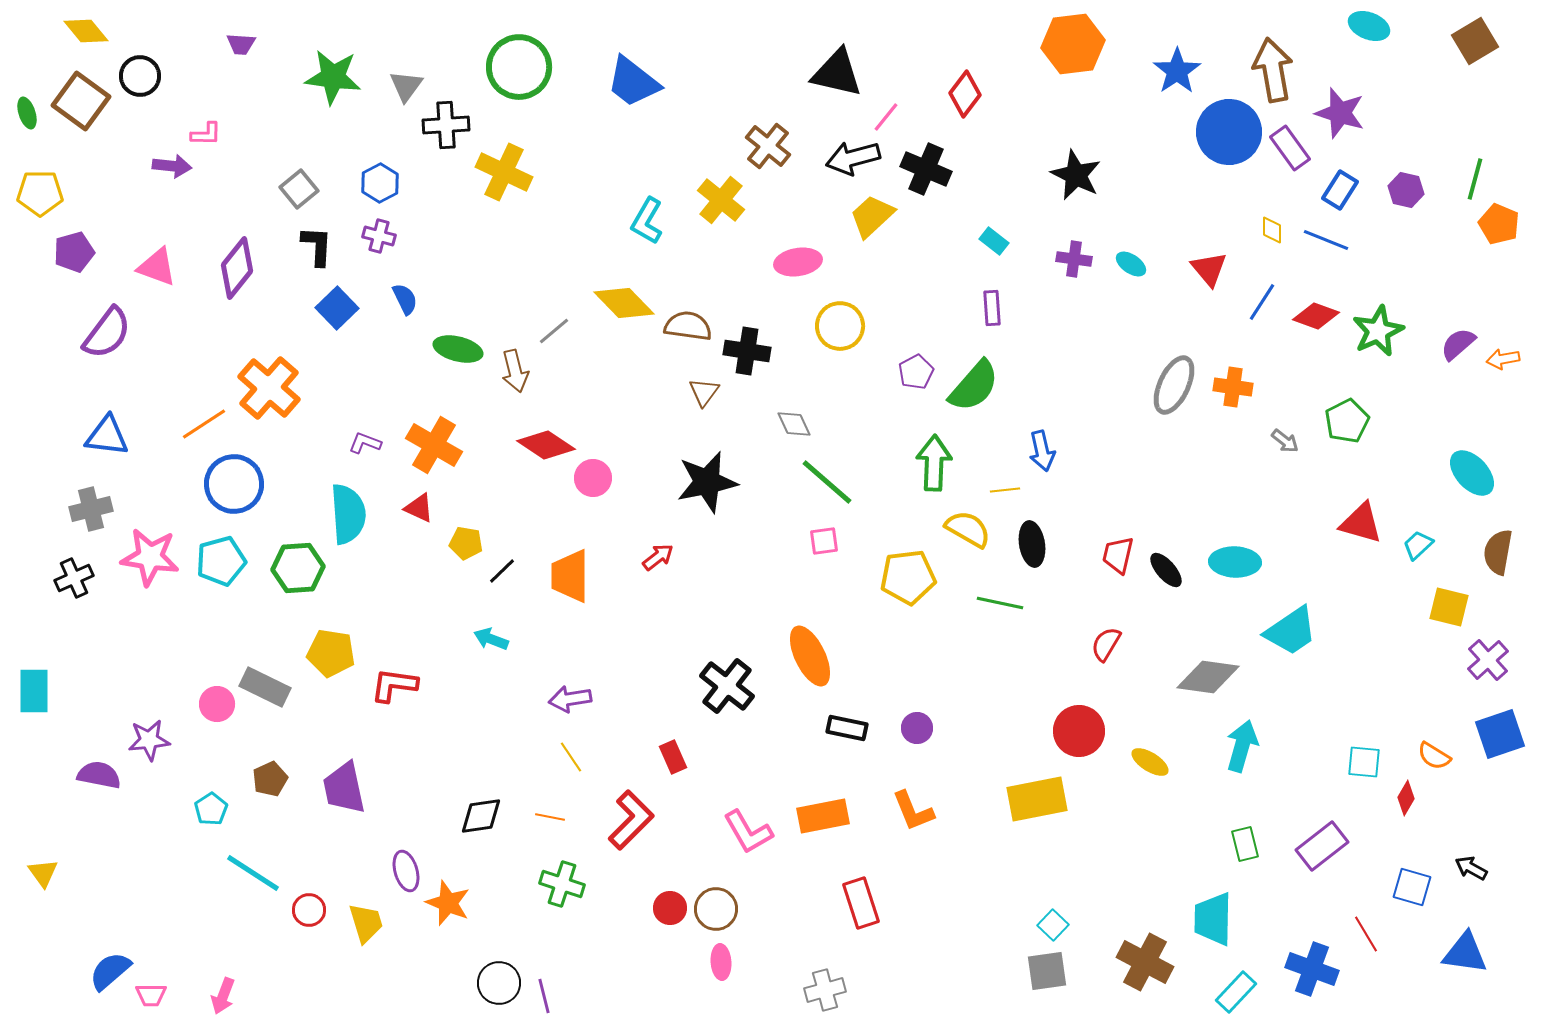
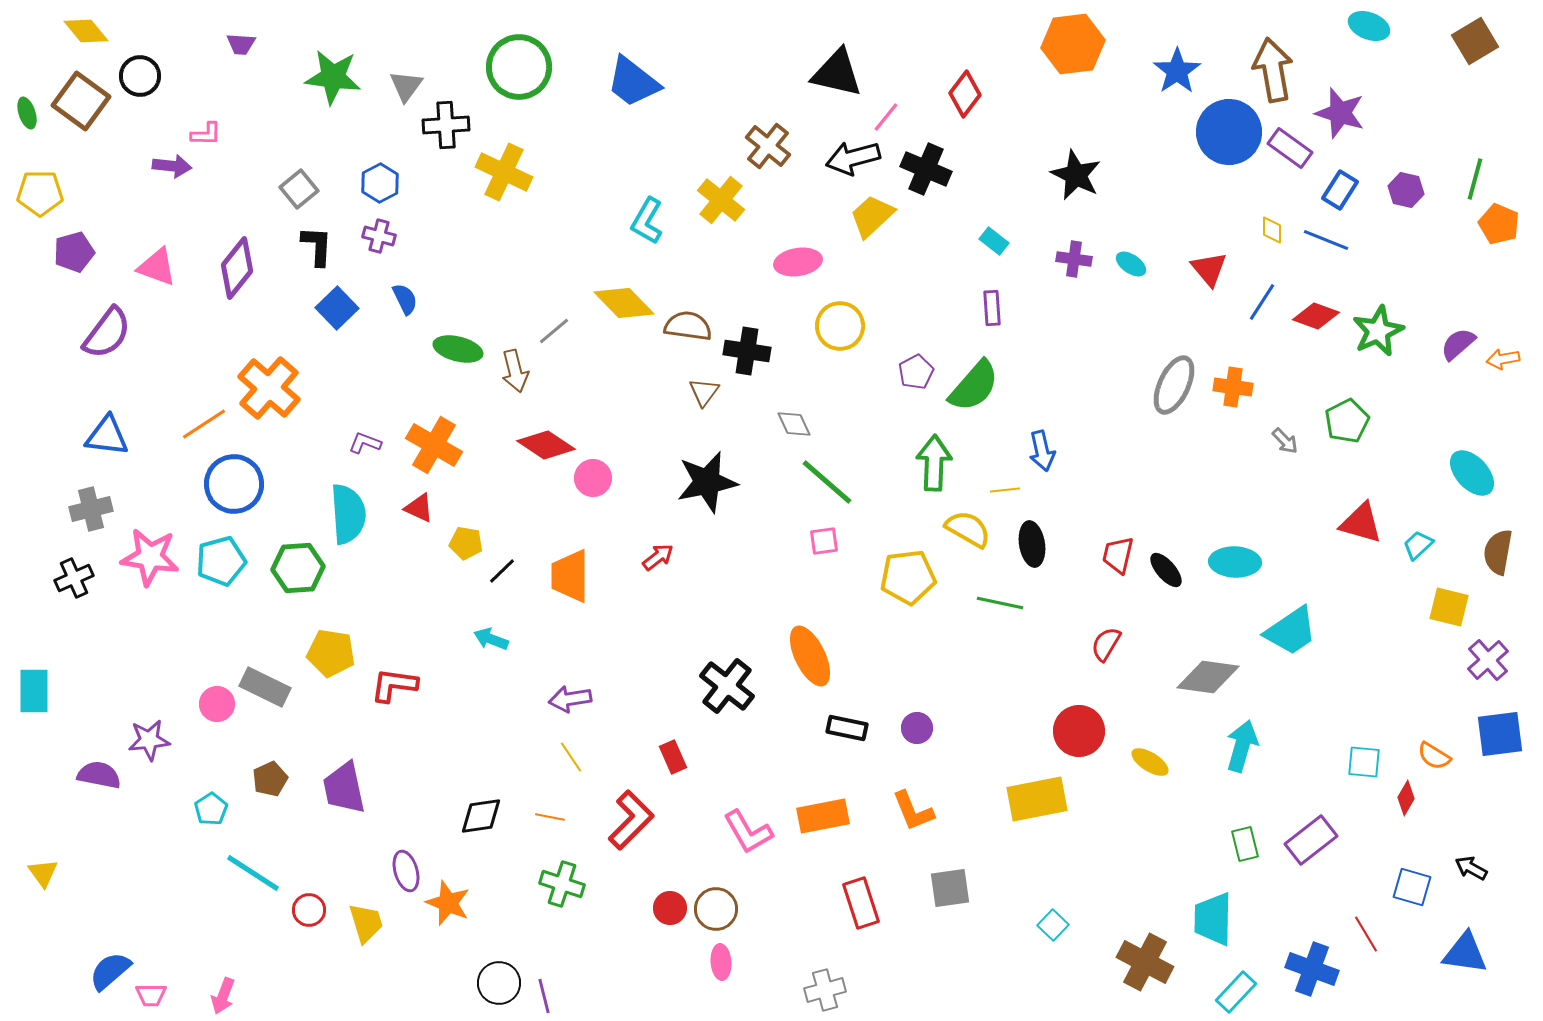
purple rectangle at (1290, 148): rotated 18 degrees counterclockwise
gray arrow at (1285, 441): rotated 8 degrees clockwise
blue square at (1500, 734): rotated 12 degrees clockwise
purple rectangle at (1322, 846): moved 11 px left, 6 px up
gray square at (1047, 971): moved 97 px left, 83 px up
